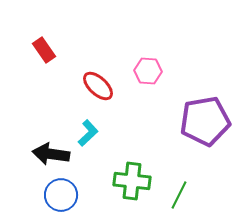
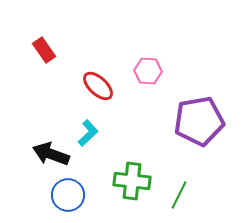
purple pentagon: moved 6 px left
black arrow: rotated 12 degrees clockwise
blue circle: moved 7 px right
